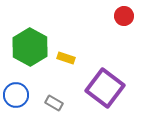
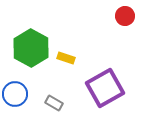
red circle: moved 1 px right
green hexagon: moved 1 px right, 1 px down
purple square: rotated 24 degrees clockwise
blue circle: moved 1 px left, 1 px up
